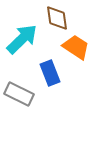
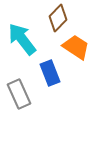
brown diamond: moved 1 px right; rotated 52 degrees clockwise
cyan arrow: rotated 84 degrees counterclockwise
gray rectangle: rotated 40 degrees clockwise
